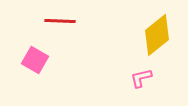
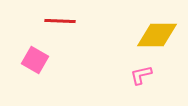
yellow diamond: rotated 39 degrees clockwise
pink L-shape: moved 3 px up
